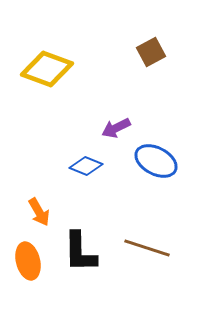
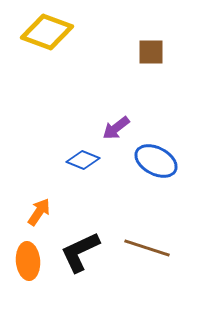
brown square: rotated 28 degrees clockwise
yellow diamond: moved 37 px up
purple arrow: rotated 12 degrees counterclockwise
blue diamond: moved 3 px left, 6 px up
orange arrow: rotated 116 degrees counterclockwise
black L-shape: rotated 66 degrees clockwise
orange ellipse: rotated 9 degrees clockwise
